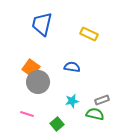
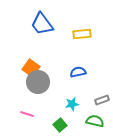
blue trapezoid: rotated 50 degrees counterclockwise
yellow rectangle: moved 7 px left; rotated 30 degrees counterclockwise
blue semicircle: moved 6 px right, 5 px down; rotated 21 degrees counterclockwise
cyan star: moved 3 px down
green semicircle: moved 7 px down
green square: moved 3 px right, 1 px down
